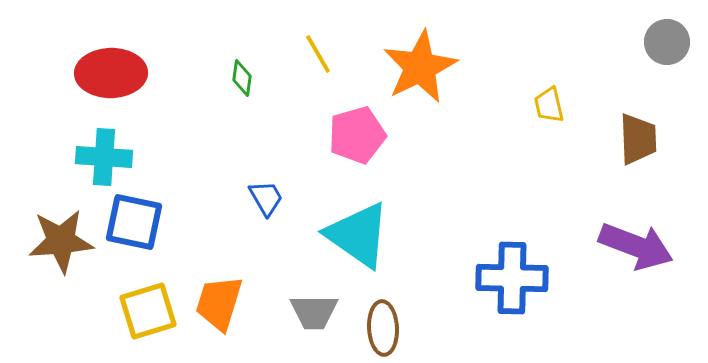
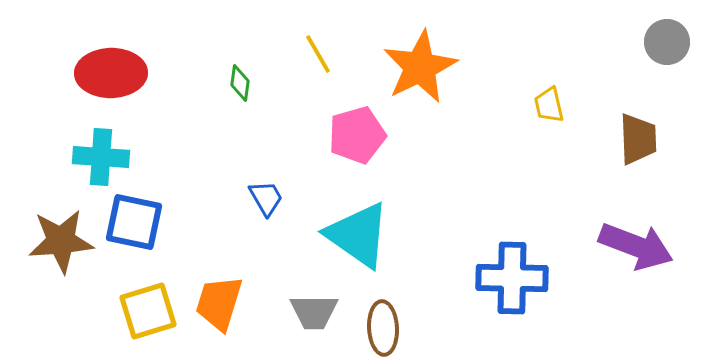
green diamond: moved 2 px left, 5 px down
cyan cross: moved 3 px left
